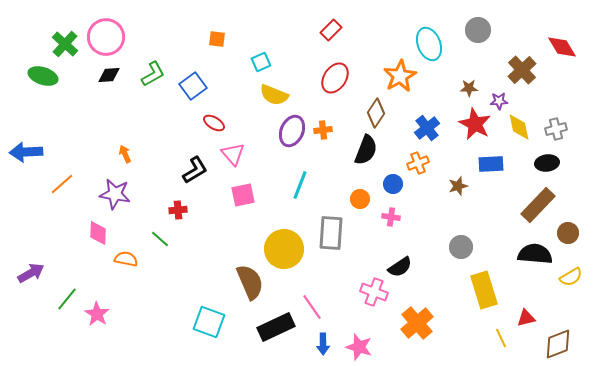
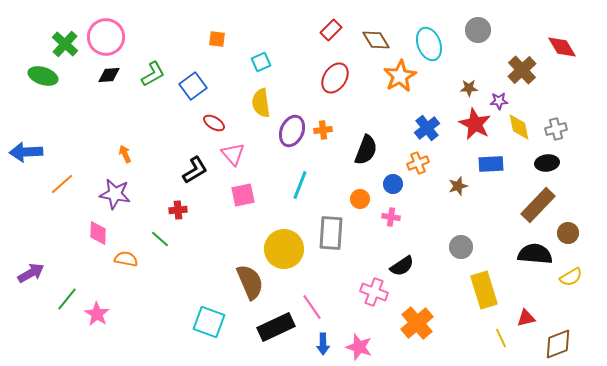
yellow semicircle at (274, 95): moved 13 px left, 8 px down; rotated 60 degrees clockwise
brown diamond at (376, 113): moved 73 px up; rotated 64 degrees counterclockwise
black semicircle at (400, 267): moved 2 px right, 1 px up
